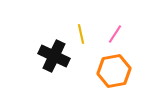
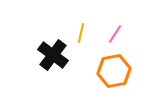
yellow line: moved 1 px up; rotated 24 degrees clockwise
black cross: moved 1 px left, 1 px up; rotated 12 degrees clockwise
